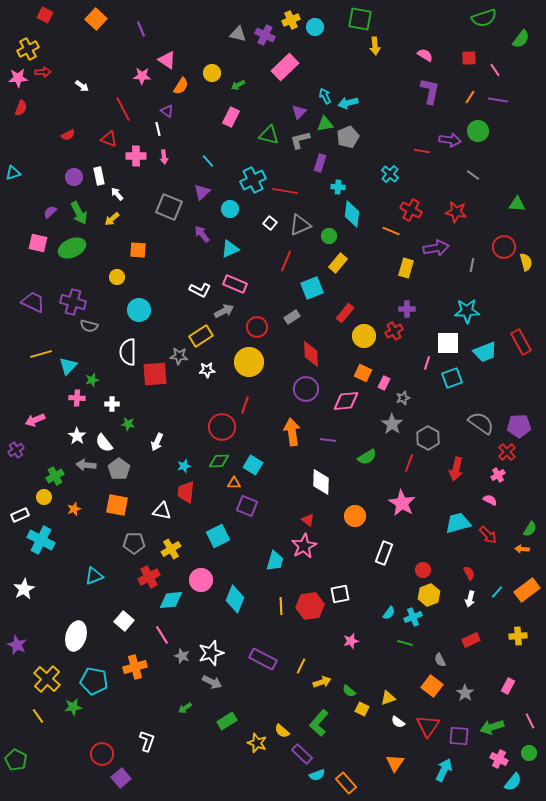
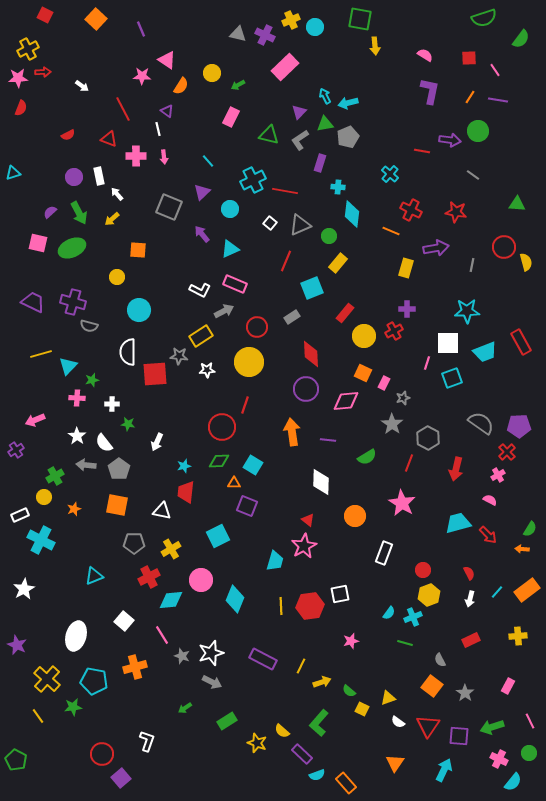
gray L-shape at (300, 140): rotated 20 degrees counterclockwise
